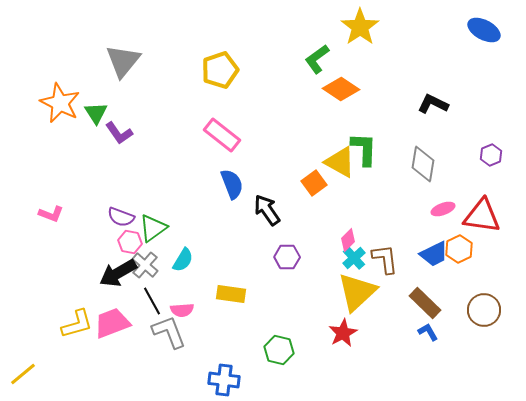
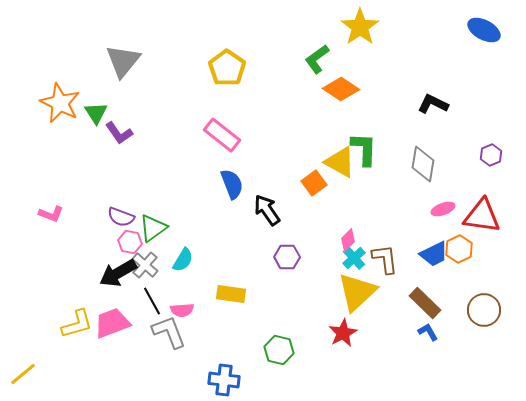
yellow pentagon at (220, 70): moved 7 px right, 2 px up; rotated 18 degrees counterclockwise
